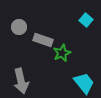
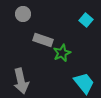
gray circle: moved 4 px right, 13 px up
